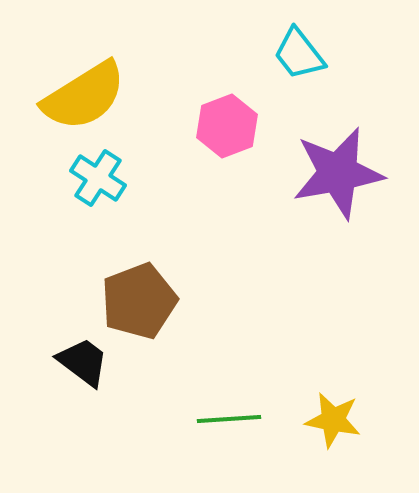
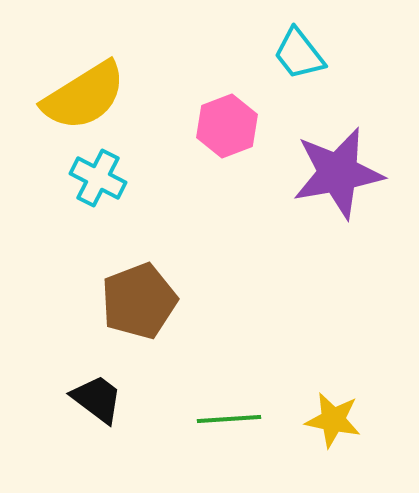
cyan cross: rotated 6 degrees counterclockwise
black trapezoid: moved 14 px right, 37 px down
